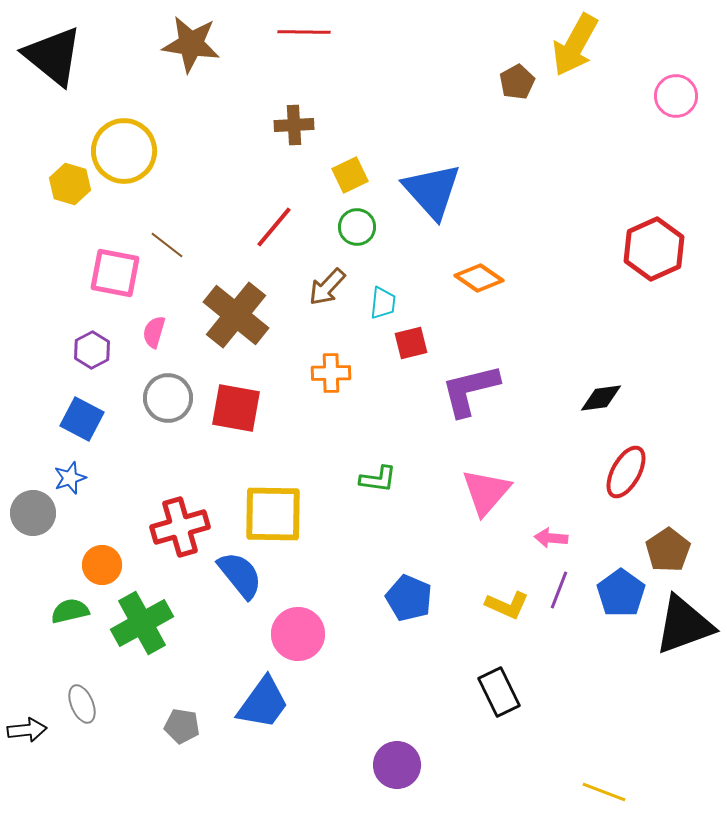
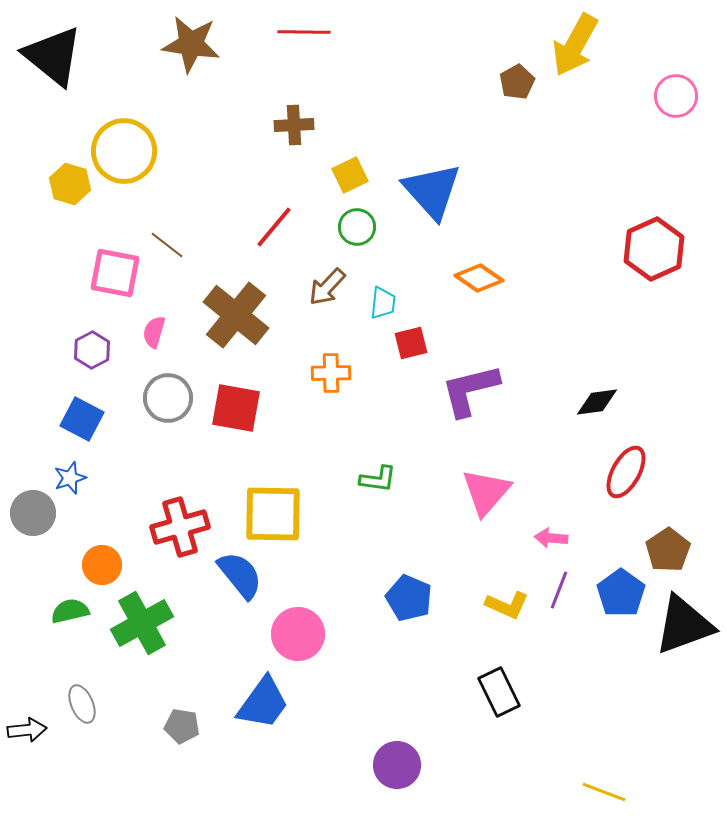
black diamond at (601, 398): moved 4 px left, 4 px down
